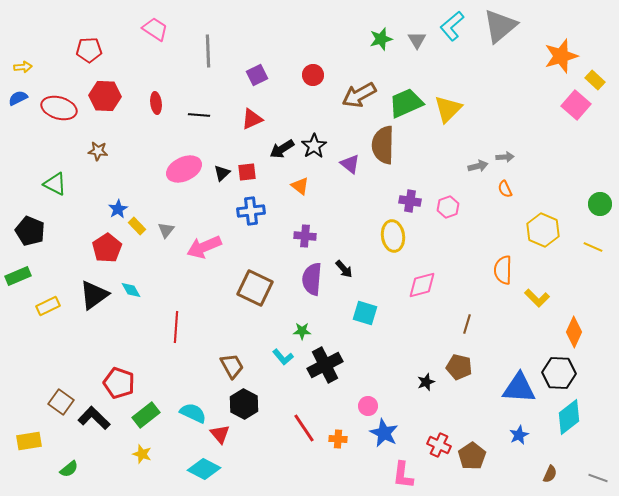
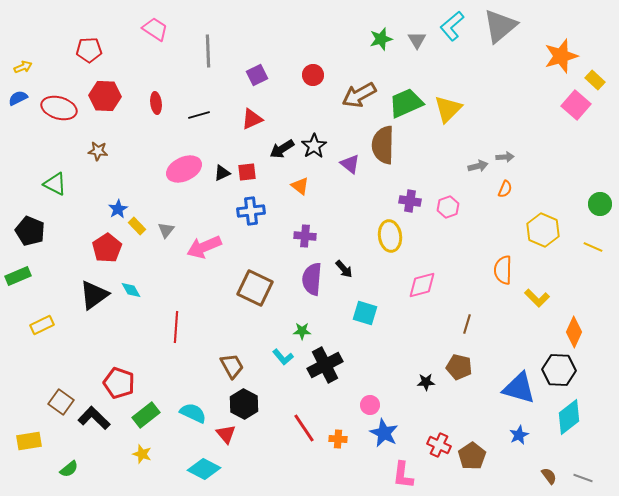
yellow arrow at (23, 67): rotated 18 degrees counterclockwise
black line at (199, 115): rotated 20 degrees counterclockwise
black triangle at (222, 173): rotated 18 degrees clockwise
orange semicircle at (505, 189): rotated 132 degrees counterclockwise
yellow ellipse at (393, 236): moved 3 px left
yellow rectangle at (48, 306): moved 6 px left, 19 px down
black hexagon at (559, 373): moved 3 px up
black star at (426, 382): rotated 18 degrees clockwise
blue triangle at (519, 388): rotated 12 degrees clockwise
pink circle at (368, 406): moved 2 px right, 1 px up
red triangle at (220, 434): moved 6 px right
brown semicircle at (550, 474): moved 1 px left, 2 px down; rotated 60 degrees counterclockwise
gray line at (598, 478): moved 15 px left
